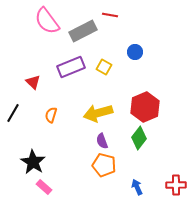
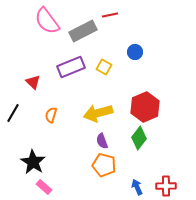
red line: rotated 21 degrees counterclockwise
red cross: moved 10 px left, 1 px down
